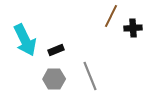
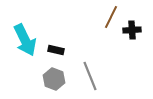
brown line: moved 1 px down
black cross: moved 1 px left, 2 px down
black rectangle: rotated 35 degrees clockwise
gray hexagon: rotated 20 degrees clockwise
